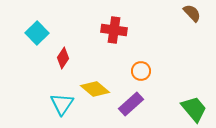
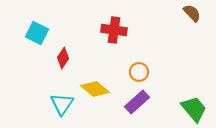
cyan square: rotated 20 degrees counterclockwise
orange circle: moved 2 px left, 1 px down
purple rectangle: moved 6 px right, 2 px up
